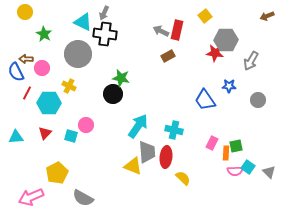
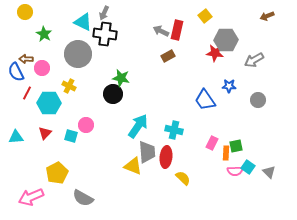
gray arrow at (251, 61): moved 3 px right, 1 px up; rotated 30 degrees clockwise
